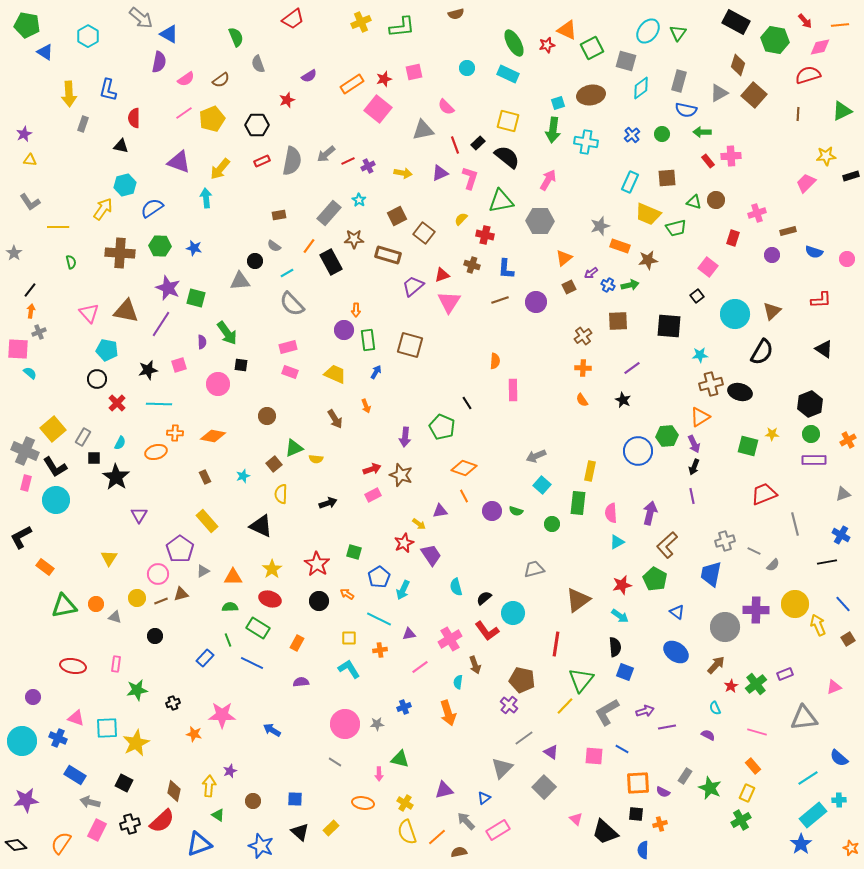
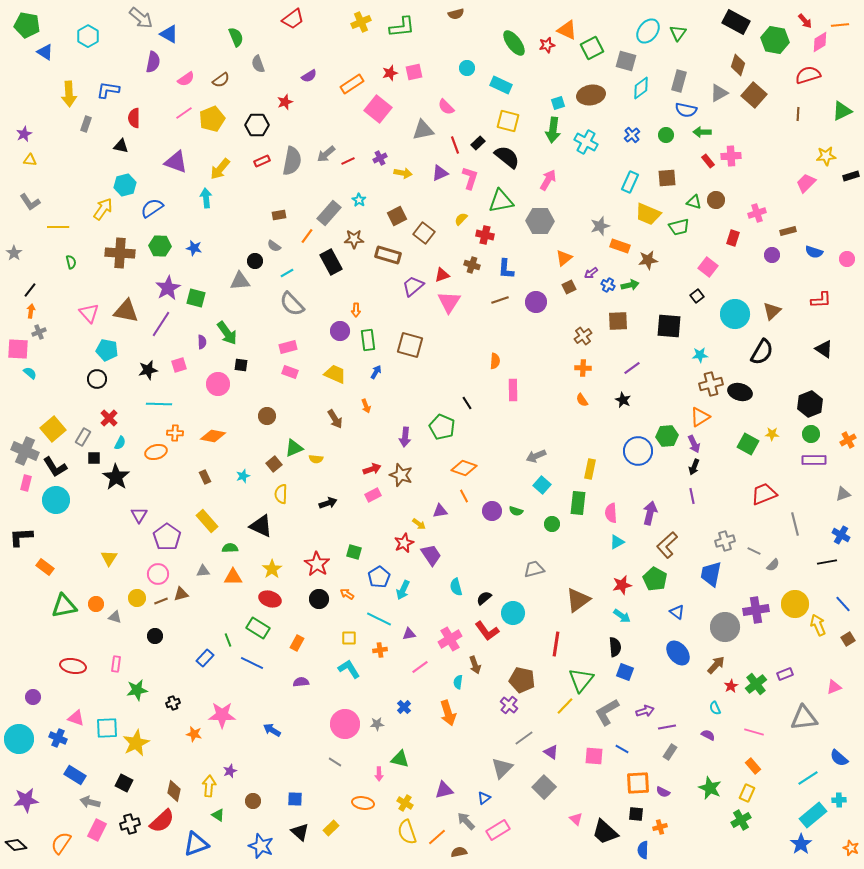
green ellipse at (514, 43): rotated 8 degrees counterclockwise
pink diamond at (820, 47): moved 5 px up; rotated 20 degrees counterclockwise
purple semicircle at (159, 62): moved 6 px left
cyan rectangle at (508, 74): moved 7 px left, 11 px down
red star at (384, 79): moved 6 px right, 6 px up
blue L-shape at (108, 90): rotated 85 degrees clockwise
red star at (287, 100): moved 2 px left, 2 px down
gray rectangle at (83, 124): moved 3 px right
green circle at (662, 134): moved 4 px right, 1 px down
cyan cross at (586, 142): rotated 20 degrees clockwise
purple triangle at (179, 162): moved 3 px left
purple cross at (368, 166): moved 12 px right, 8 px up
green trapezoid at (676, 228): moved 3 px right, 1 px up
orange line at (309, 246): moved 2 px left, 10 px up
purple star at (168, 288): rotated 20 degrees clockwise
purple circle at (344, 330): moved 4 px left, 1 px down
red cross at (117, 403): moved 8 px left, 15 px down
green square at (748, 446): moved 2 px up; rotated 15 degrees clockwise
yellow rectangle at (590, 471): moved 2 px up
black L-shape at (21, 537): rotated 25 degrees clockwise
purple pentagon at (180, 549): moved 13 px left, 12 px up
gray triangle at (203, 571): rotated 24 degrees clockwise
black circle at (319, 601): moved 2 px up
green semicircle at (230, 607): moved 59 px up
purple cross at (756, 610): rotated 10 degrees counterclockwise
cyan arrow at (620, 616): moved 2 px right
blue ellipse at (676, 652): moved 2 px right, 1 px down; rotated 15 degrees clockwise
blue cross at (404, 707): rotated 24 degrees counterclockwise
pink line at (757, 732): moved 3 px left
cyan circle at (22, 741): moved 3 px left, 2 px up
gray rectangle at (685, 776): moved 15 px left, 24 px up
orange cross at (660, 824): moved 3 px down
blue triangle at (199, 844): moved 3 px left
